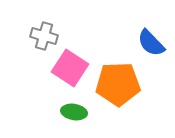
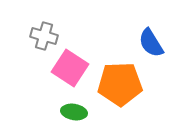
blue semicircle: rotated 12 degrees clockwise
orange pentagon: moved 2 px right
